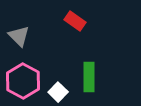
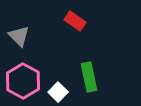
green rectangle: rotated 12 degrees counterclockwise
